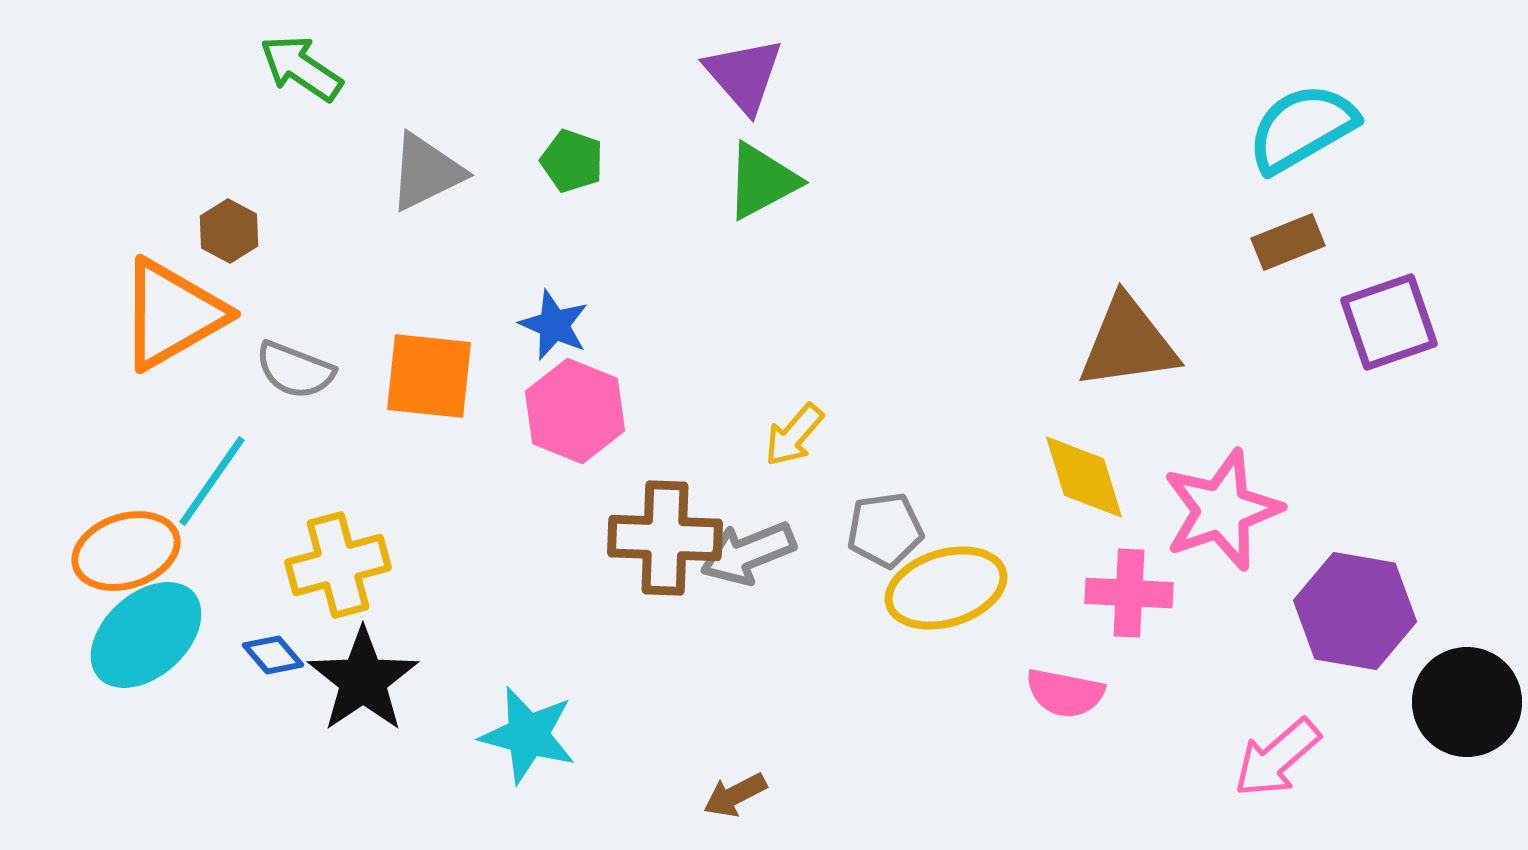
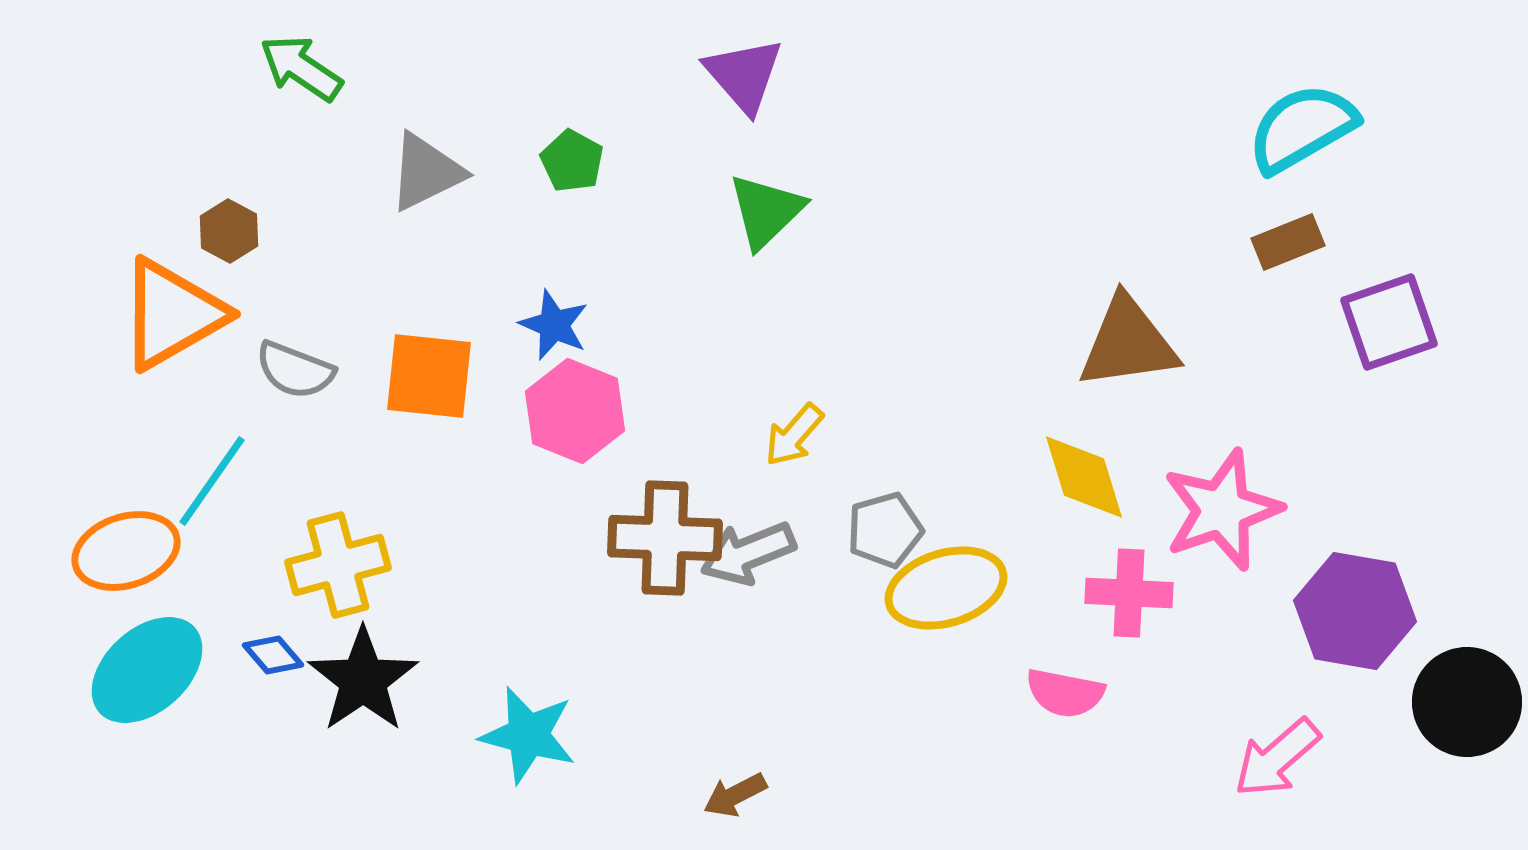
green pentagon: rotated 10 degrees clockwise
green triangle: moved 4 px right, 30 px down; rotated 16 degrees counterclockwise
gray pentagon: rotated 8 degrees counterclockwise
cyan ellipse: moved 1 px right, 35 px down
